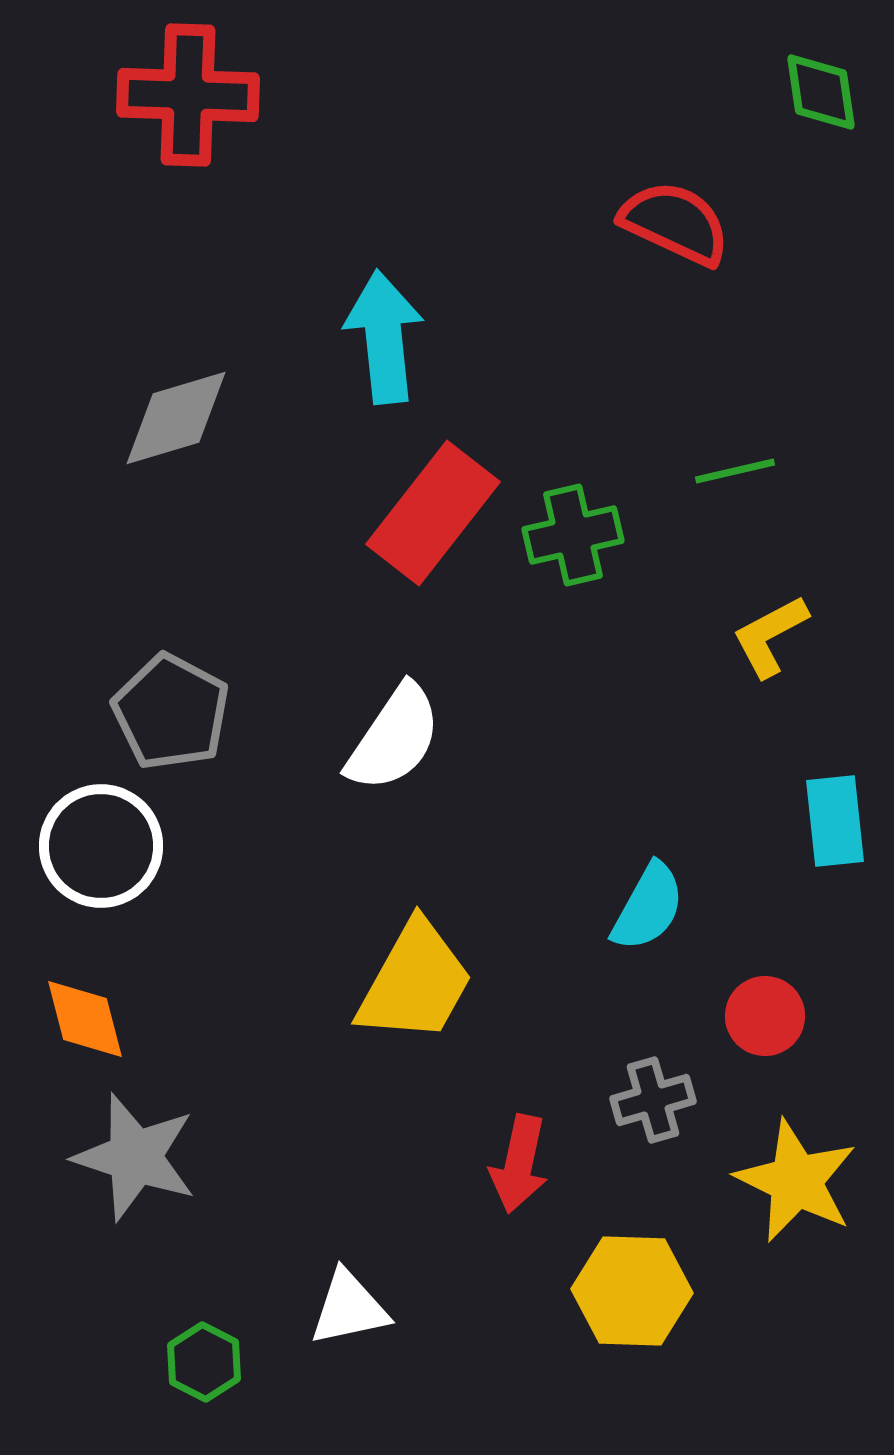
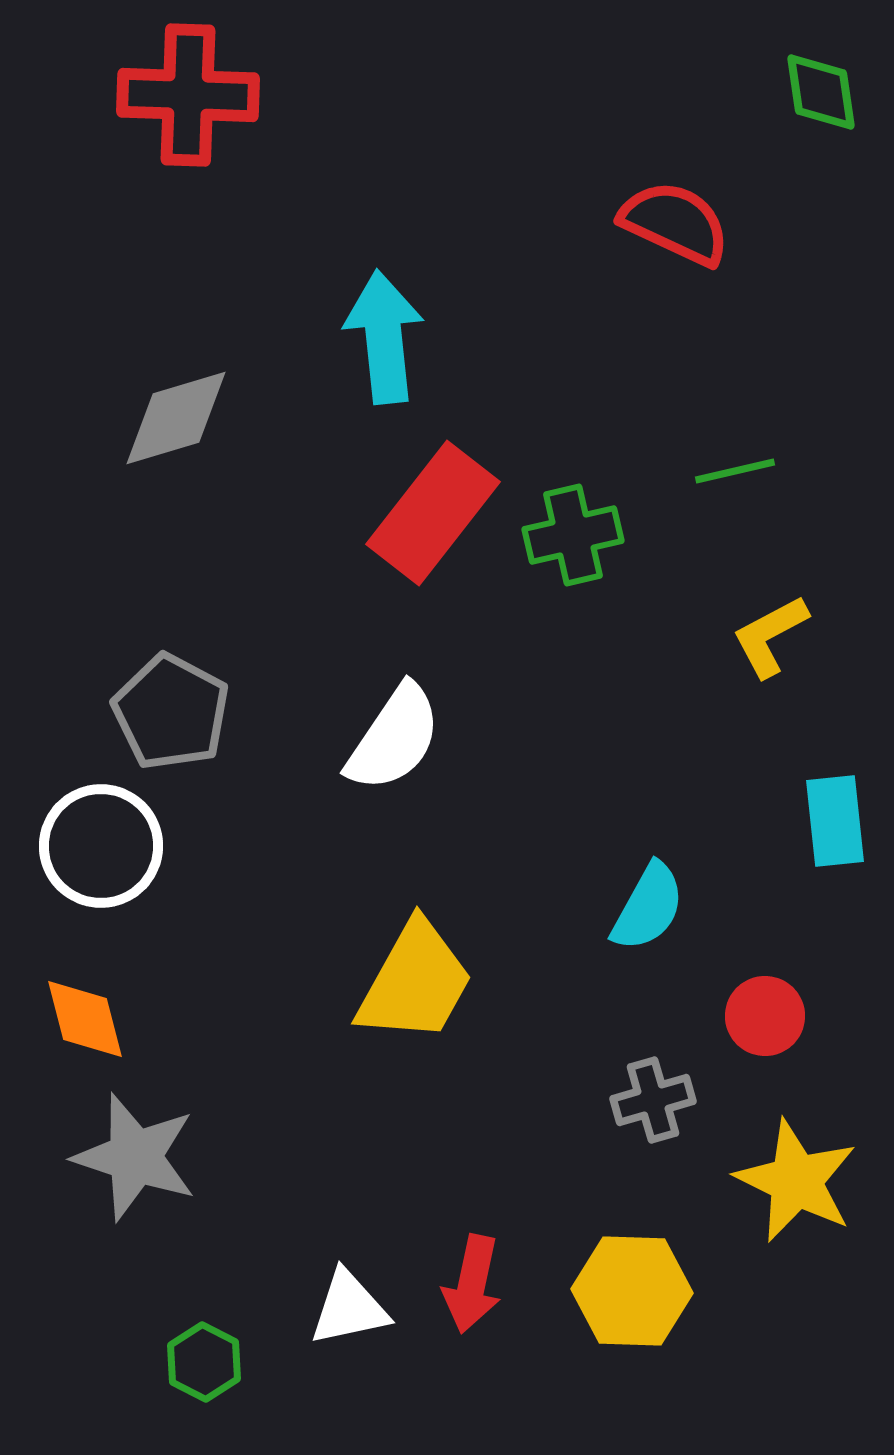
red arrow: moved 47 px left, 120 px down
